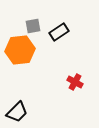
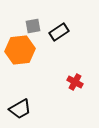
black trapezoid: moved 3 px right, 3 px up; rotated 15 degrees clockwise
